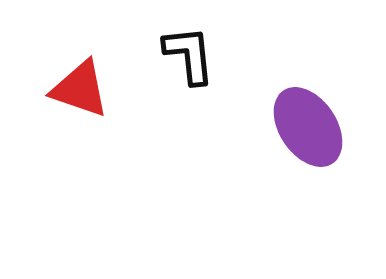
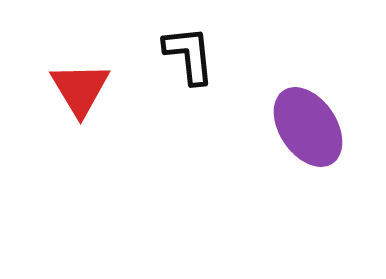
red triangle: rotated 40 degrees clockwise
